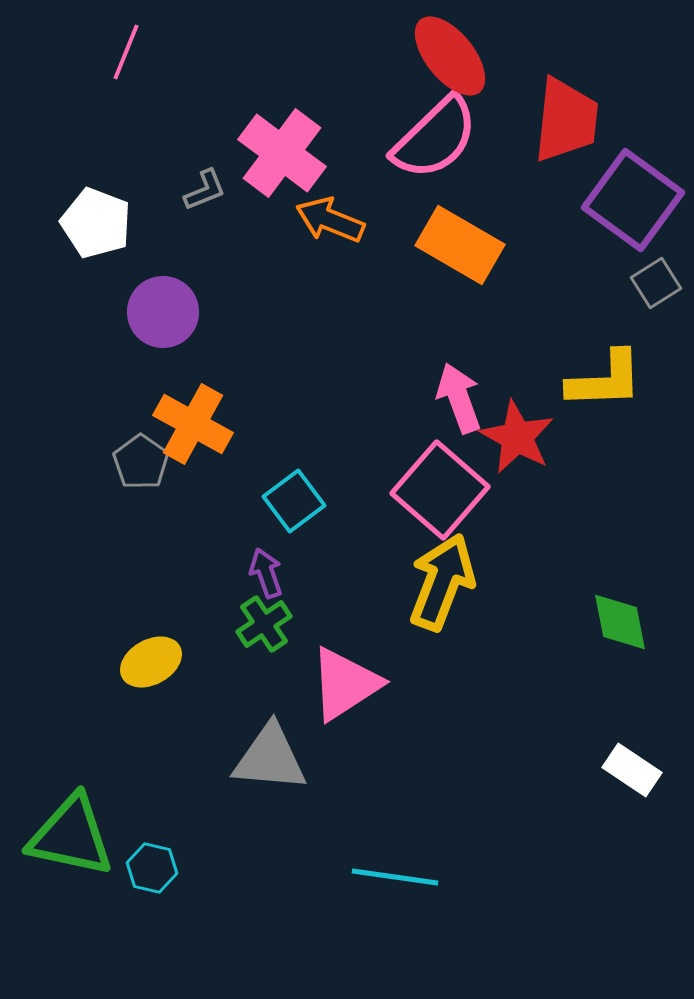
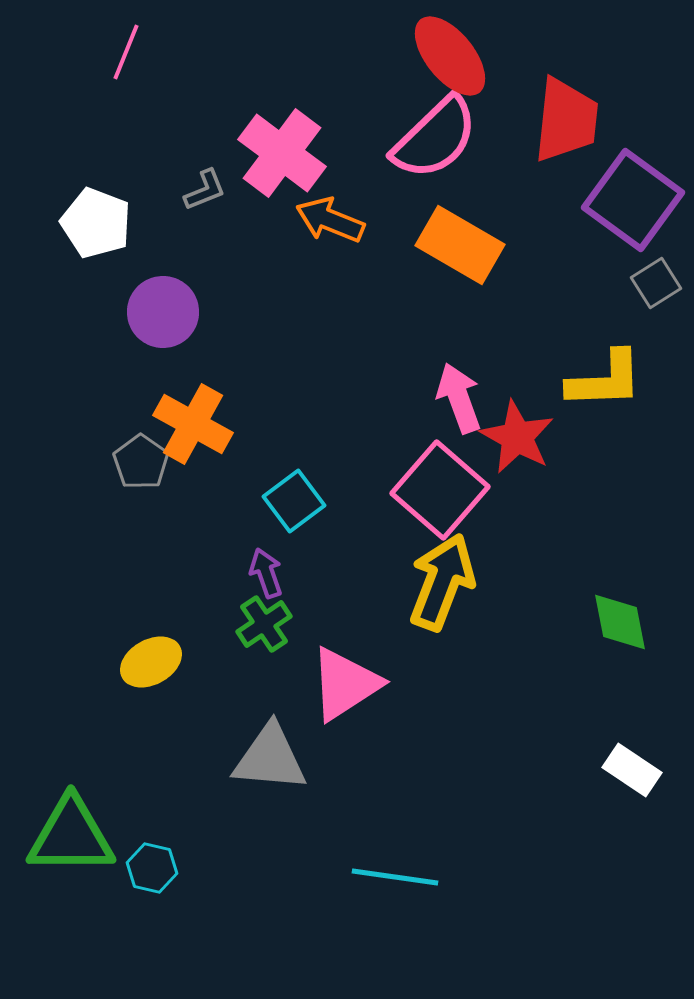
green triangle: rotated 12 degrees counterclockwise
